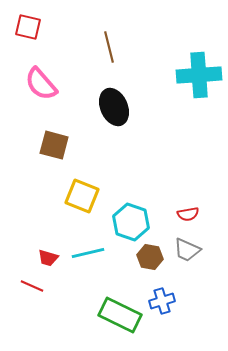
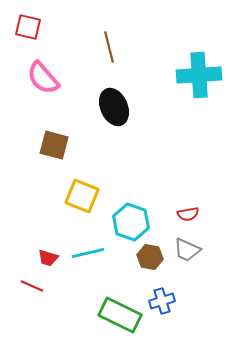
pink semicircle: moved 2 px right, 6 px up
